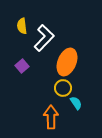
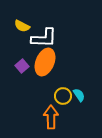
yellow semicircle: rotated 56 degrees counterclockwise
white L-shape: rotated 48 degrees clockwise
orange ellipse: moved 22 px left
yellow circle: moved 8 px down
cyan semicircle: moved 3 px right, 8 px up
